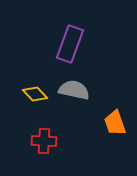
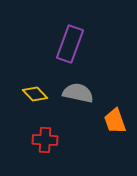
gray semicircle: moved 4 px right, 3 px down
orange trapezoid: moved 2 px up
red cross: moved 1 px right, 1 px up
